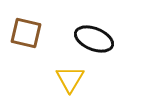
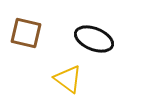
yellow triangle: moved 2 px left; rotated 24 degrees counterclockwise
